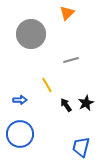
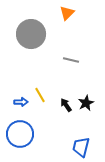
gray line: rotated 28 degrees clockwise
yellow line: moved 7 px left, 10 px down
blue arrow: moved 1 px right, 2 px down
